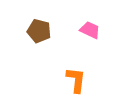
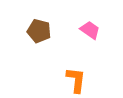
pink trapezoid: rotated 10 degrees clockwise
